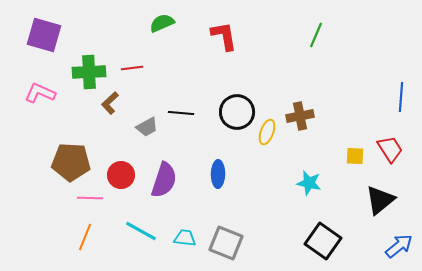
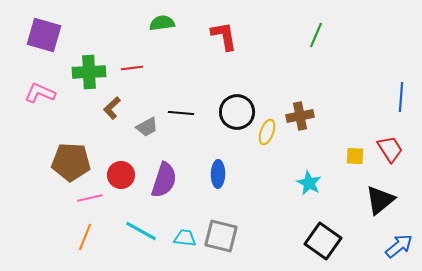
green semicircle: rotated 15 degrees clockwise
brown L-shape: moved 2 px right, 5 px down
cyan star: rotated 15 degrees clockwise
pink line: rotated 15 degrees counterclockwise
gray square: moved 5 px left, 7 px up; rotated 8 degrees counterclockwise
